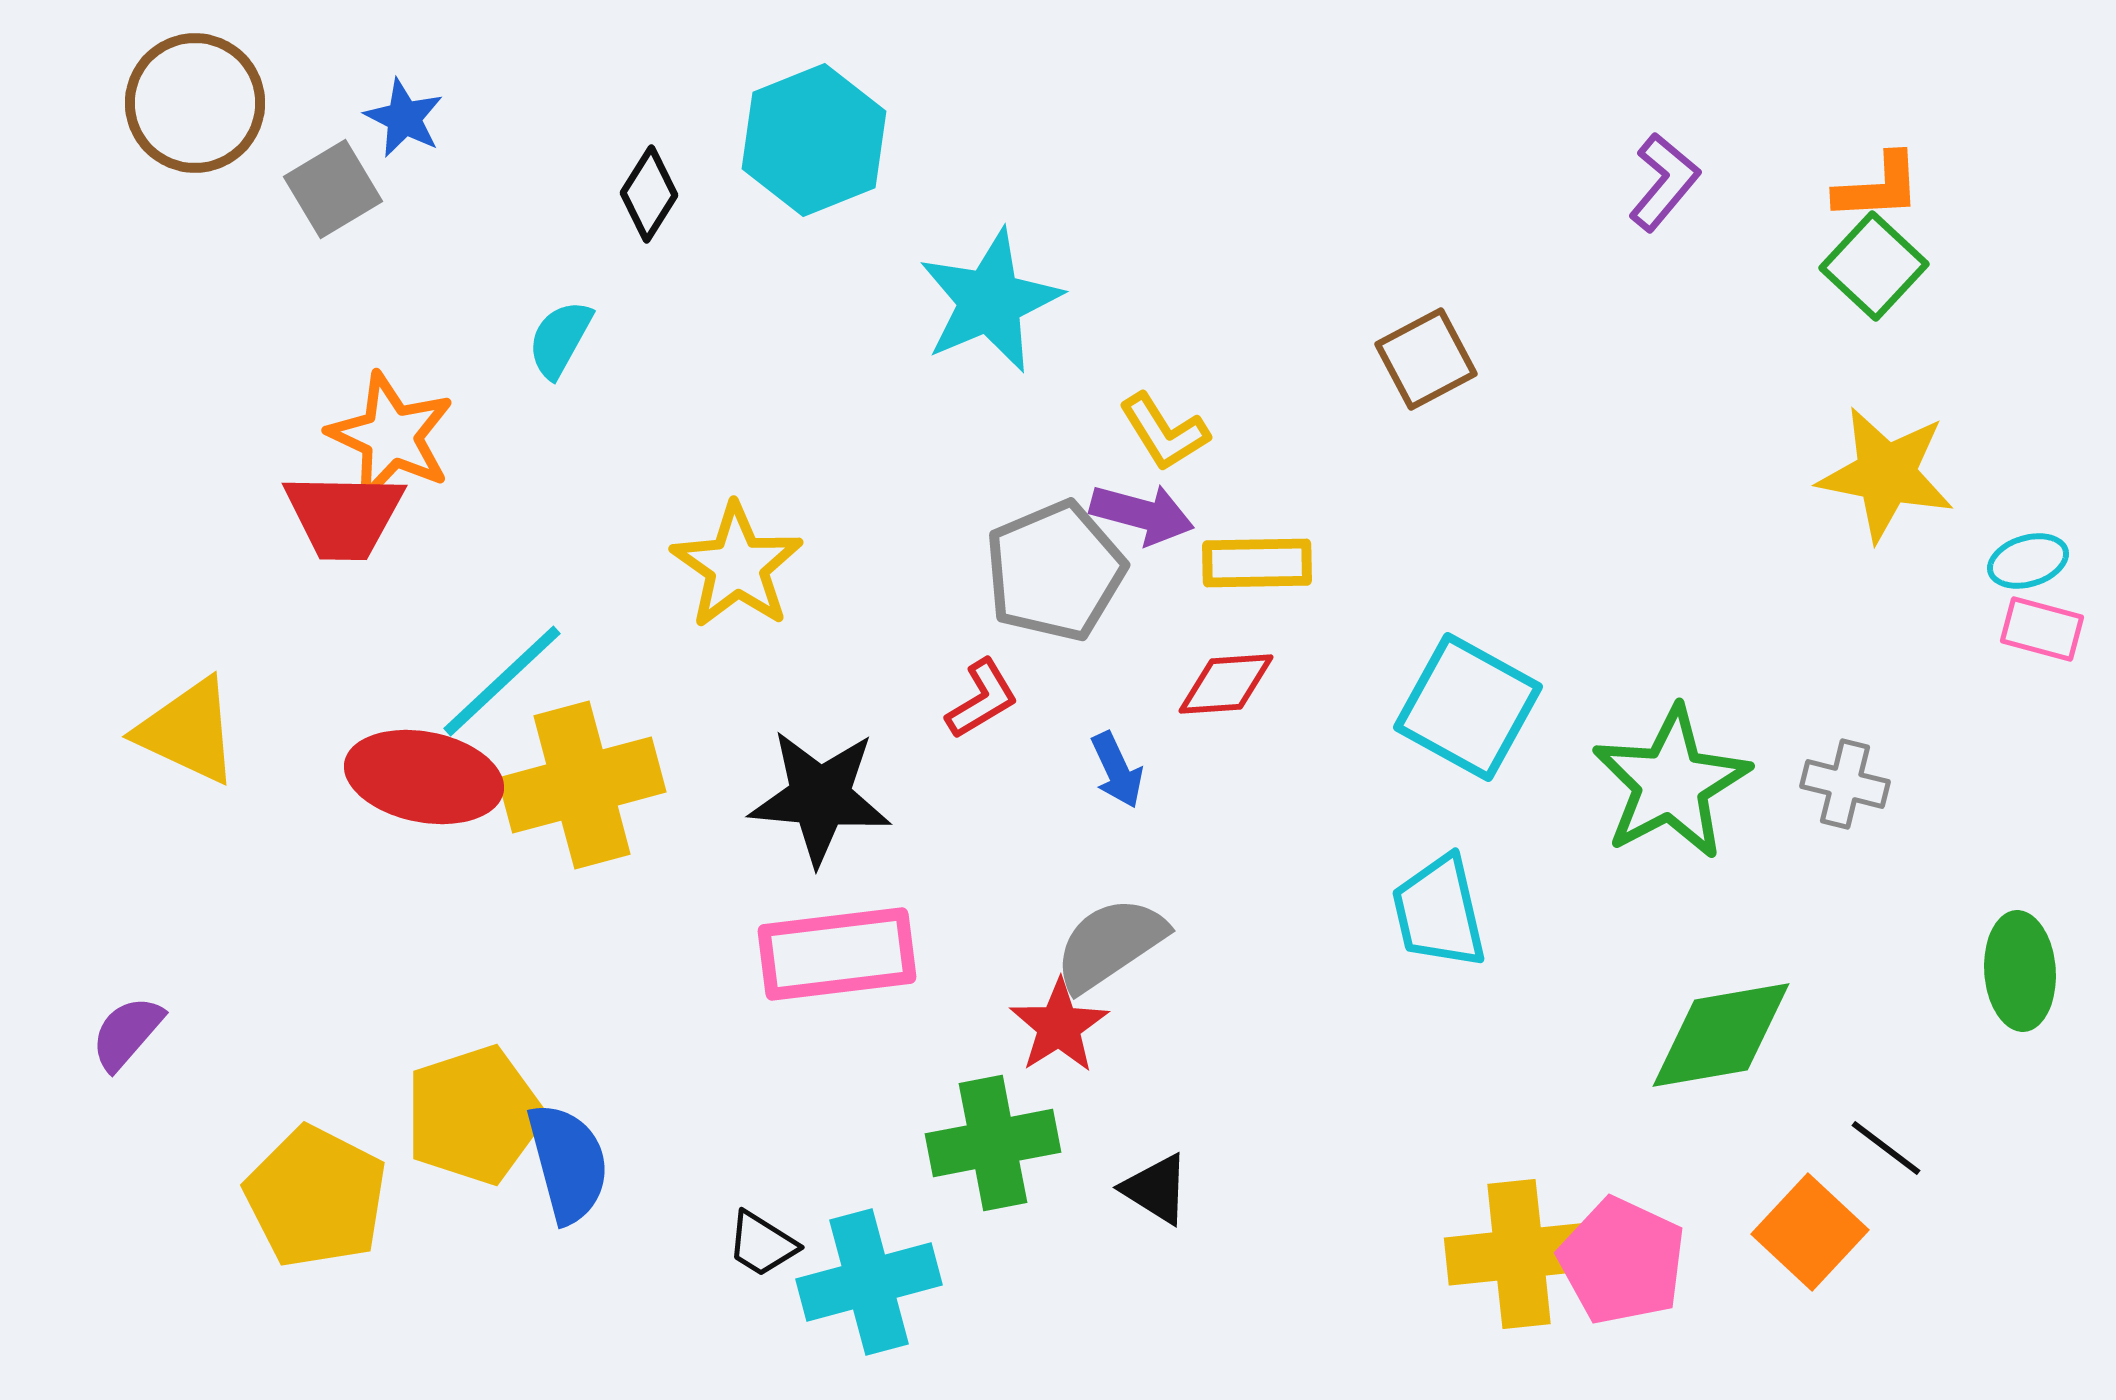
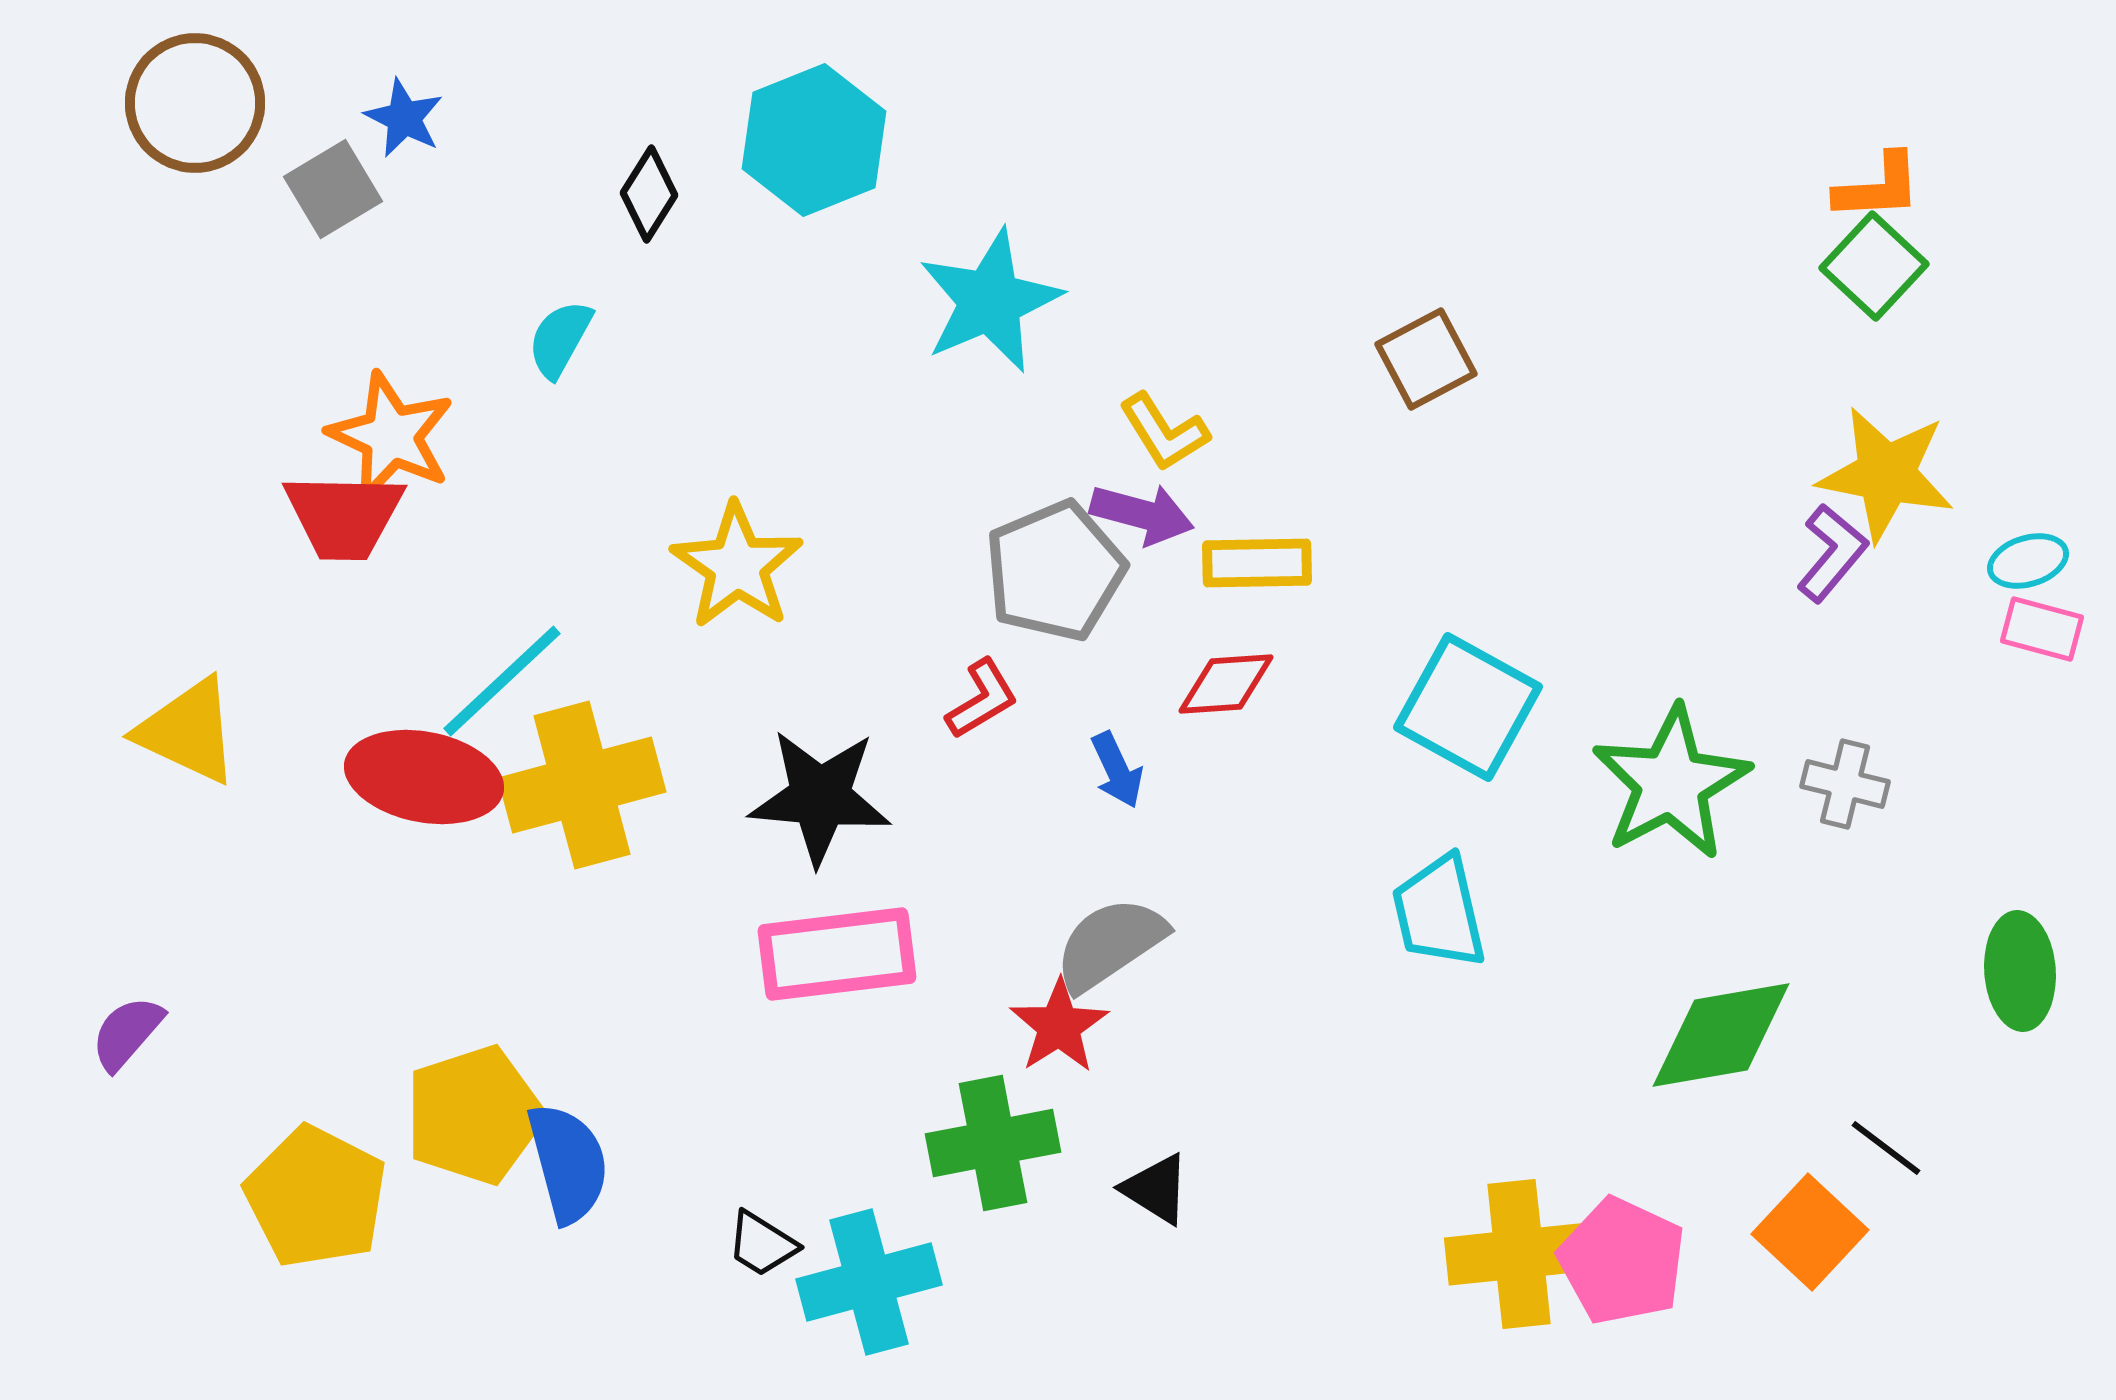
purple L-shape at (1664, 182): moved 168 px right, 371 px down
